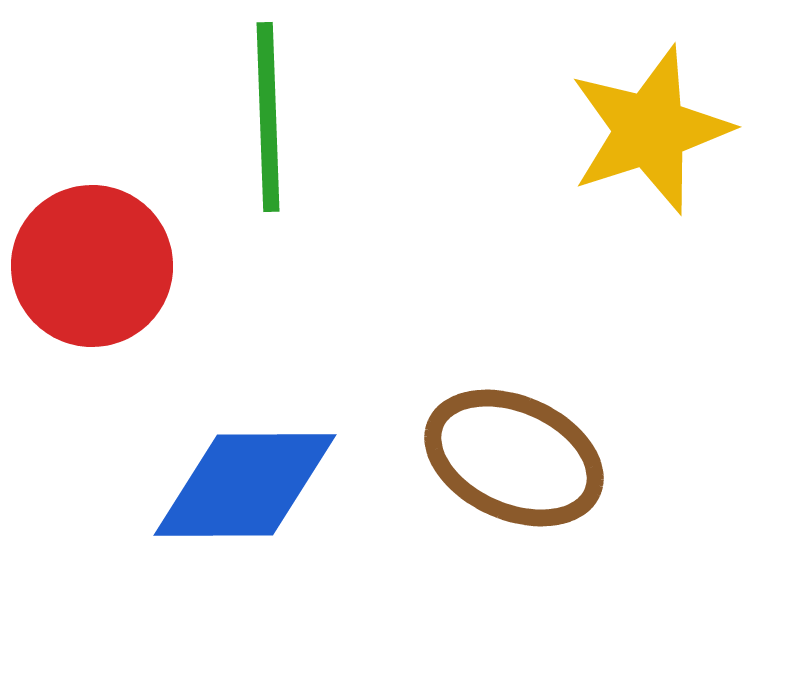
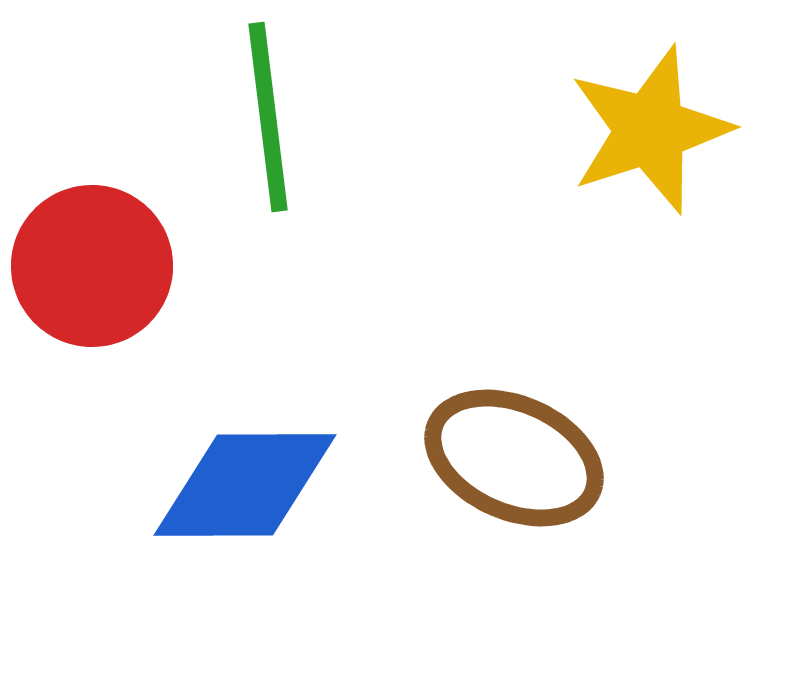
green line: rotated 5 degrees counterclockwise
